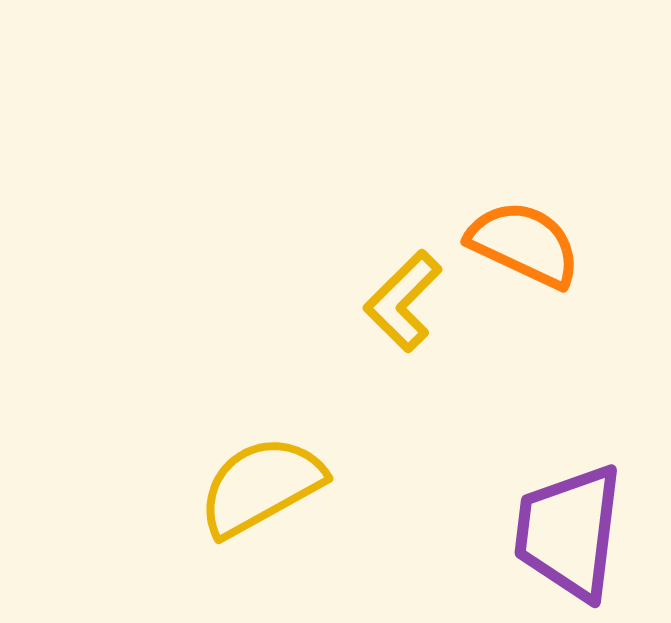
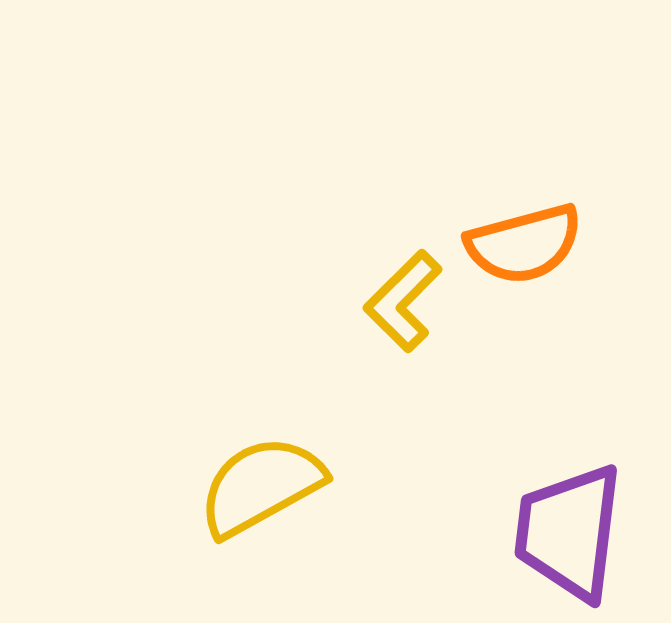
orange semicircle: rotated 140 degrees clockwise
